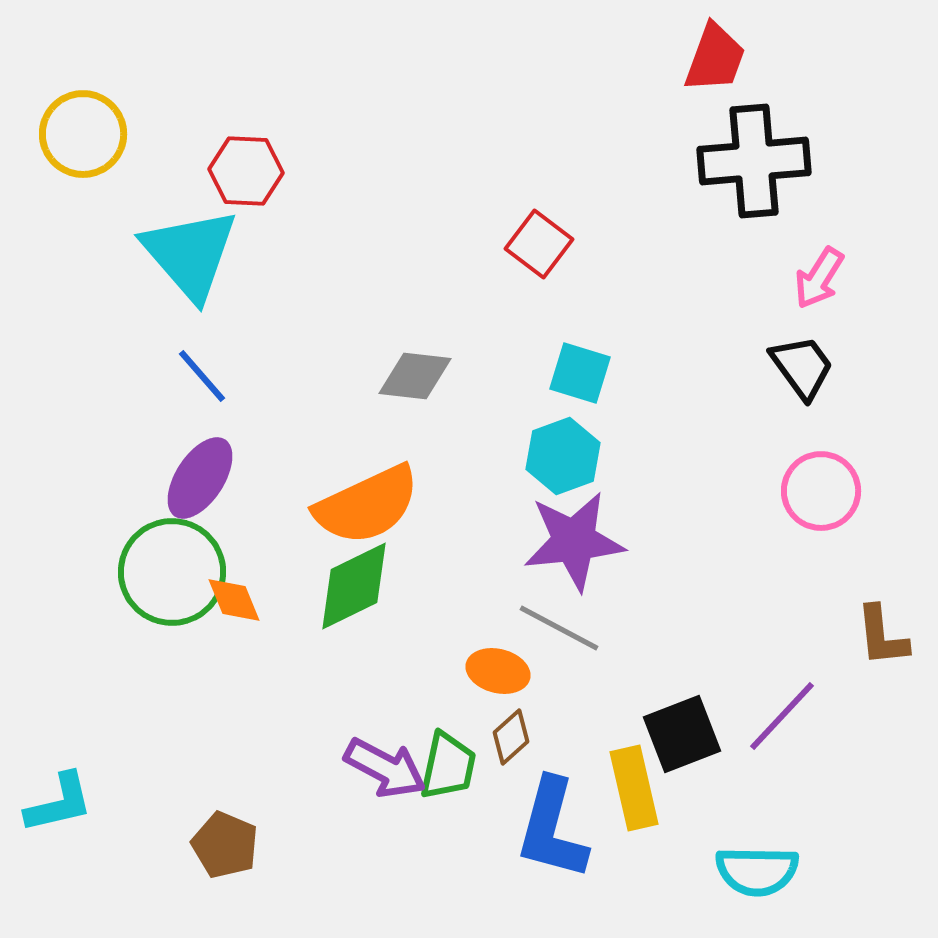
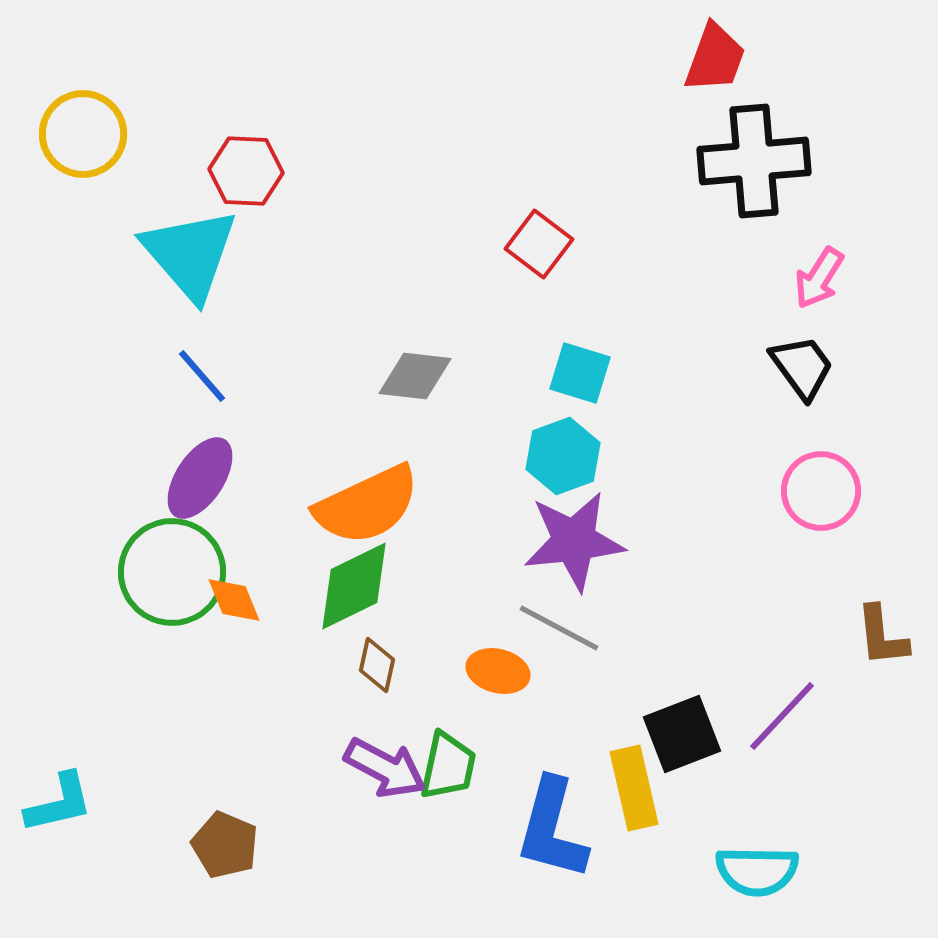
brown diamond: moved 134 px left, 72 px up; rotated 36 degrees counterclockwise
